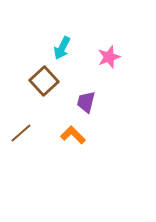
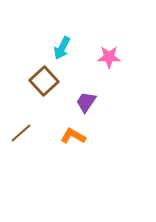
pink star: rotated 20 degrees clockwise
purple trapezoid: rotated 20 degrees clockwise
orange L-shape: moved 1 px down; rotated 15 degrees counterclockwise
